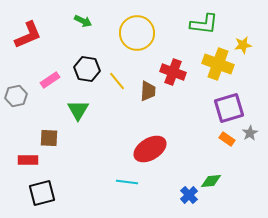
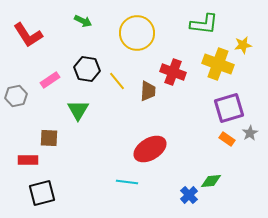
red L-shape: rotated 80 degrees clockwise
